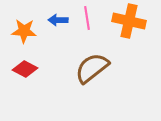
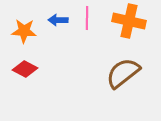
pink line: rotated 10 degrees clockwise
brown semicircle: moved 31 px right, 5 px down
